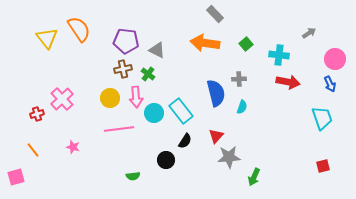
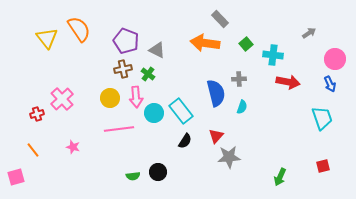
gray rectangle: moved 5 px right, 5 px down
purple pentagon: rotated 15 degrees clockwise
cyan cross: moved 6 px left
black circle: moved 8 px left, 12 px down
green arrow: moved 26 px right
